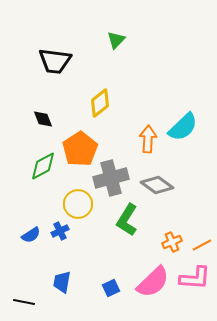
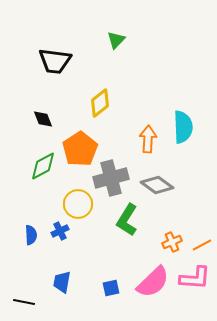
cyan semicircle: rotated 48 degrees counterclockwise
blue semicircle: rotated 60 degrees counterclockwise
blue square: rotated 12 degrees clockwise
